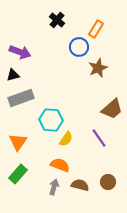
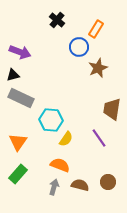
gray rectangle: rotated 45 degrees clockwise
brown trapezoid: rotated 140 degrees clockwise
